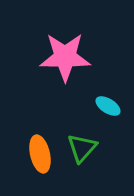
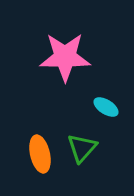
cyan ellipse: moved 2 px left, 1 px down
